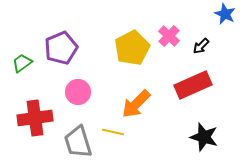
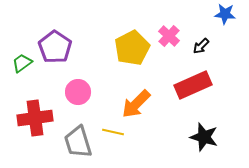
blue star: rotated 20 degrees counterclockwise
purple pentagon: moved 6 px left, 1 px up; rotated 16 degrees counterclockwise
